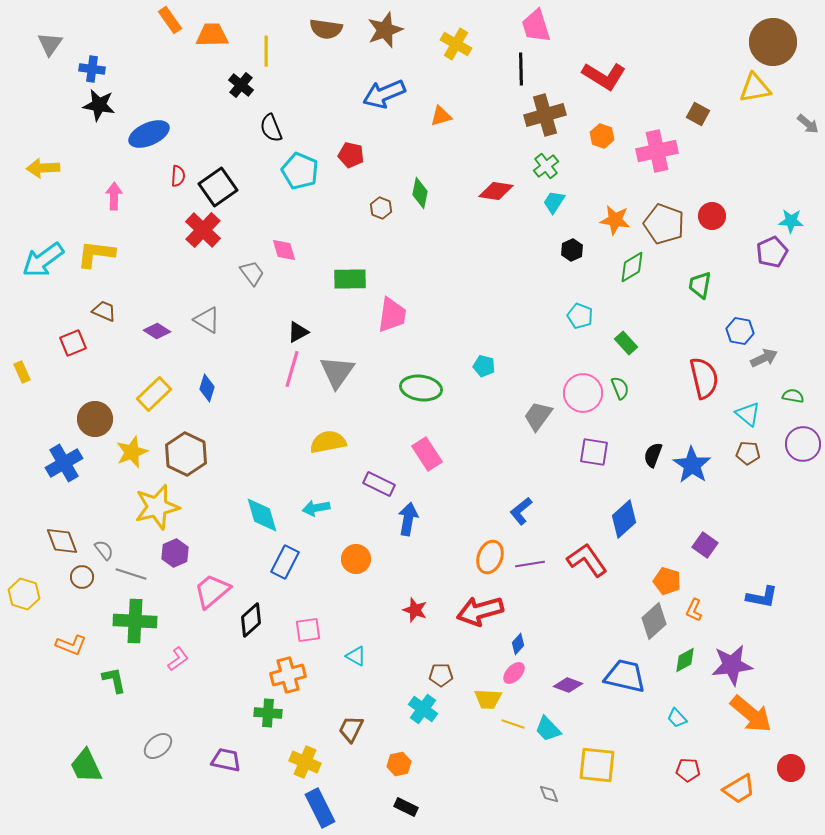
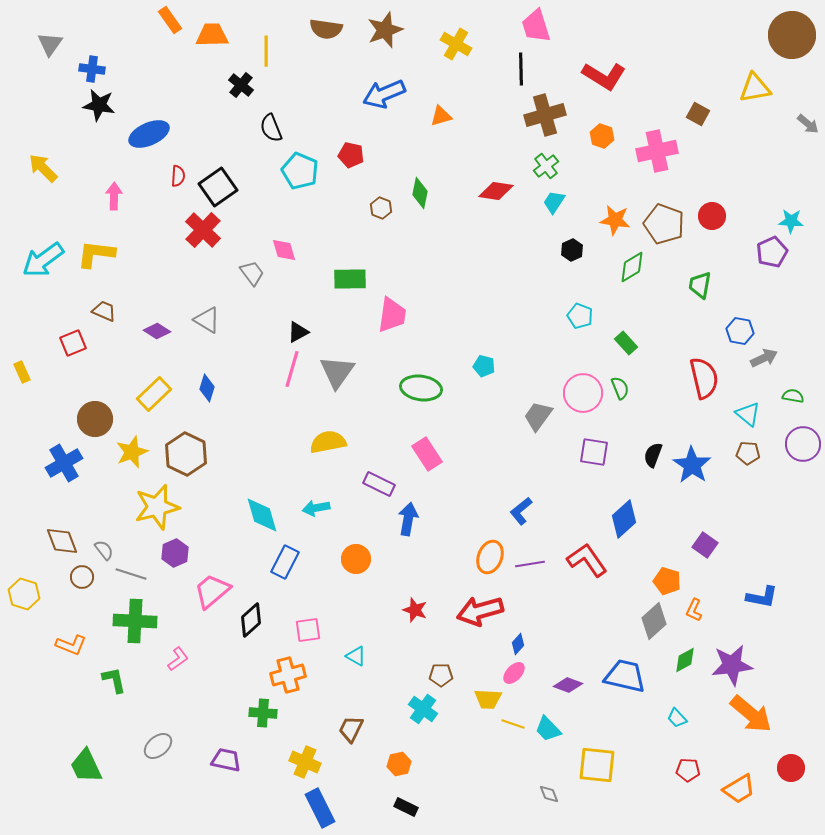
brown circle at (773, 42): moved 19 px right, 7 px up
yellow arrow at (43, 168): rotated 48 degrees clockwise
green cross at (268, 713): moved 5 px left
